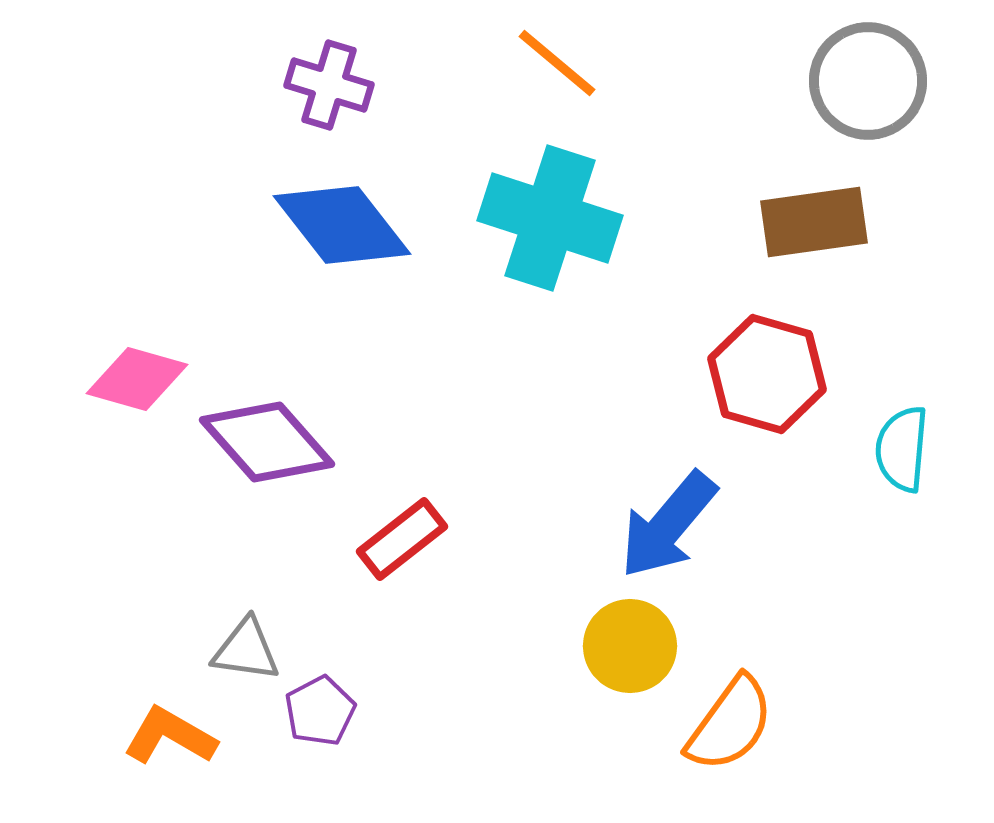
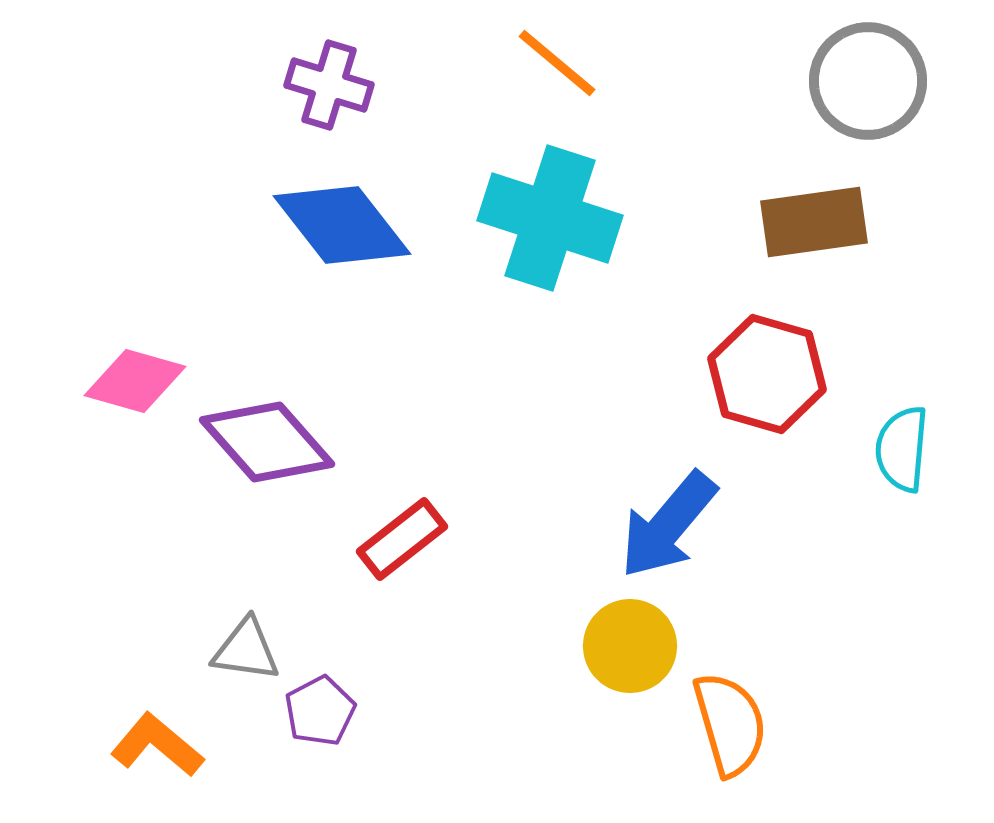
pink diamond: moved 2 px left, 2 px down
orange semicircle: rotated 52 degrees counterclockwise
orange L-shape: moved 13 px left, 9 px down; rotated 10 degrees clockwise
